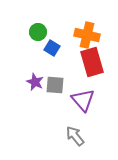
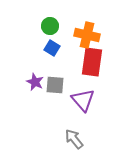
green circle: moved 12 px right, 6 px up
red rectangle: rotated 24 degrees clockwise
gray arrow: moved 1 px left, 3 px down
